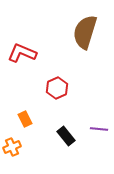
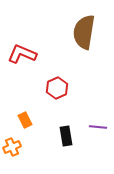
brown semicircle: moved 1 px left; rotated 8 degrees counterclockwise
red L-shape: moved 1 px down
orange rectangle: moved 1 px down
purple line: moved 1 px left, 2 px up
black rectangle: rotated 30 degrees clockwise
